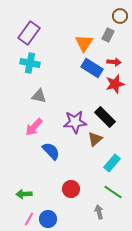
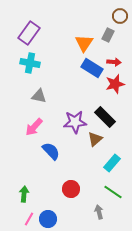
green arrow: rotated 98 degrees clockwise
